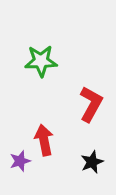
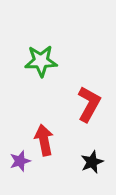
red L-shape: moved 2 px left
